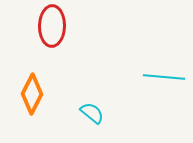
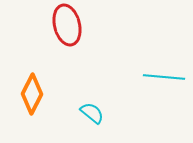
red ellipse: moved 15 px right, 1 px up; rotated 15 degrees counterclockwise
